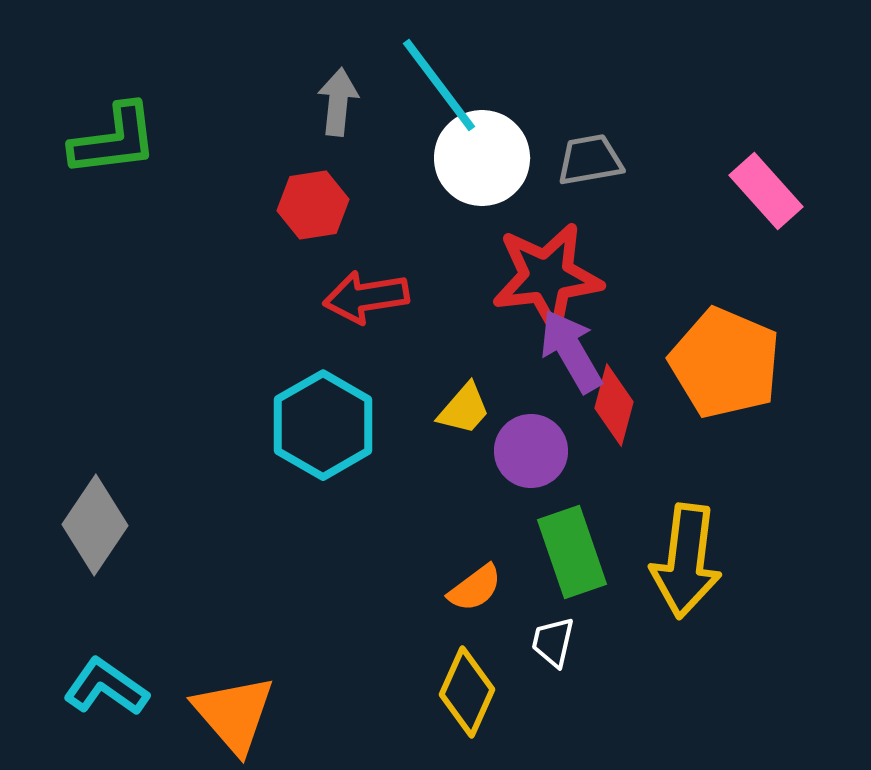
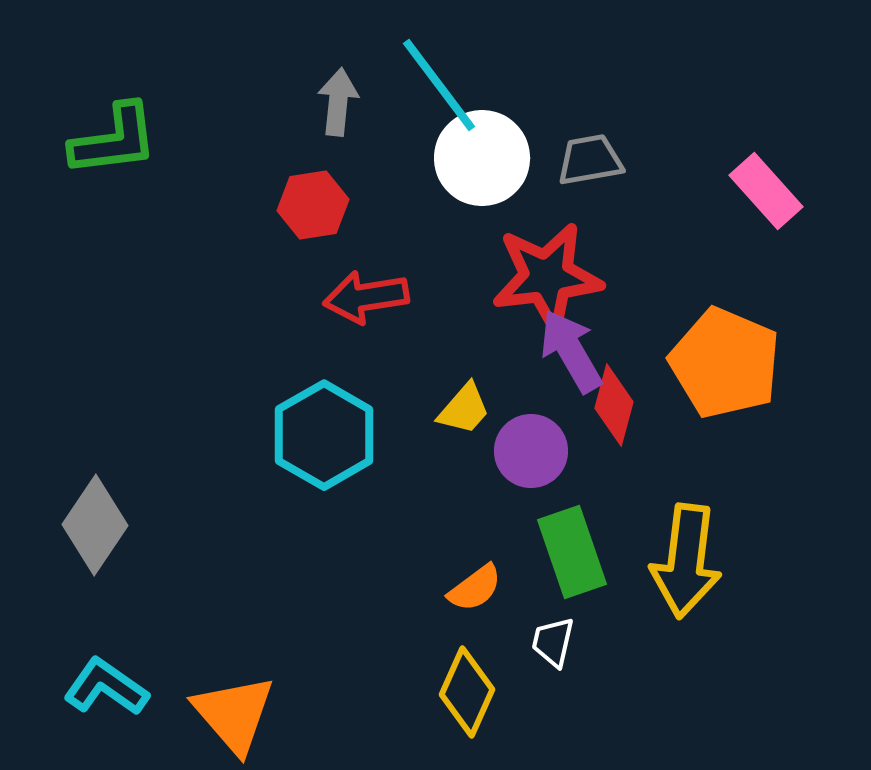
cyan hexagon: moved 1 px right, 10 px down
